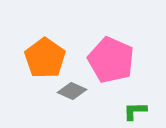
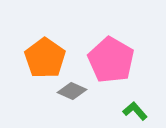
pink pentagon: rotated 6 degrees clockwise
green L-shape: rotated 50 degrees clockwise
